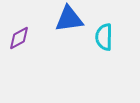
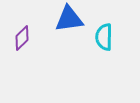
purple diamond: moved 3 px right; rotated 15 degrees counterclockwise
